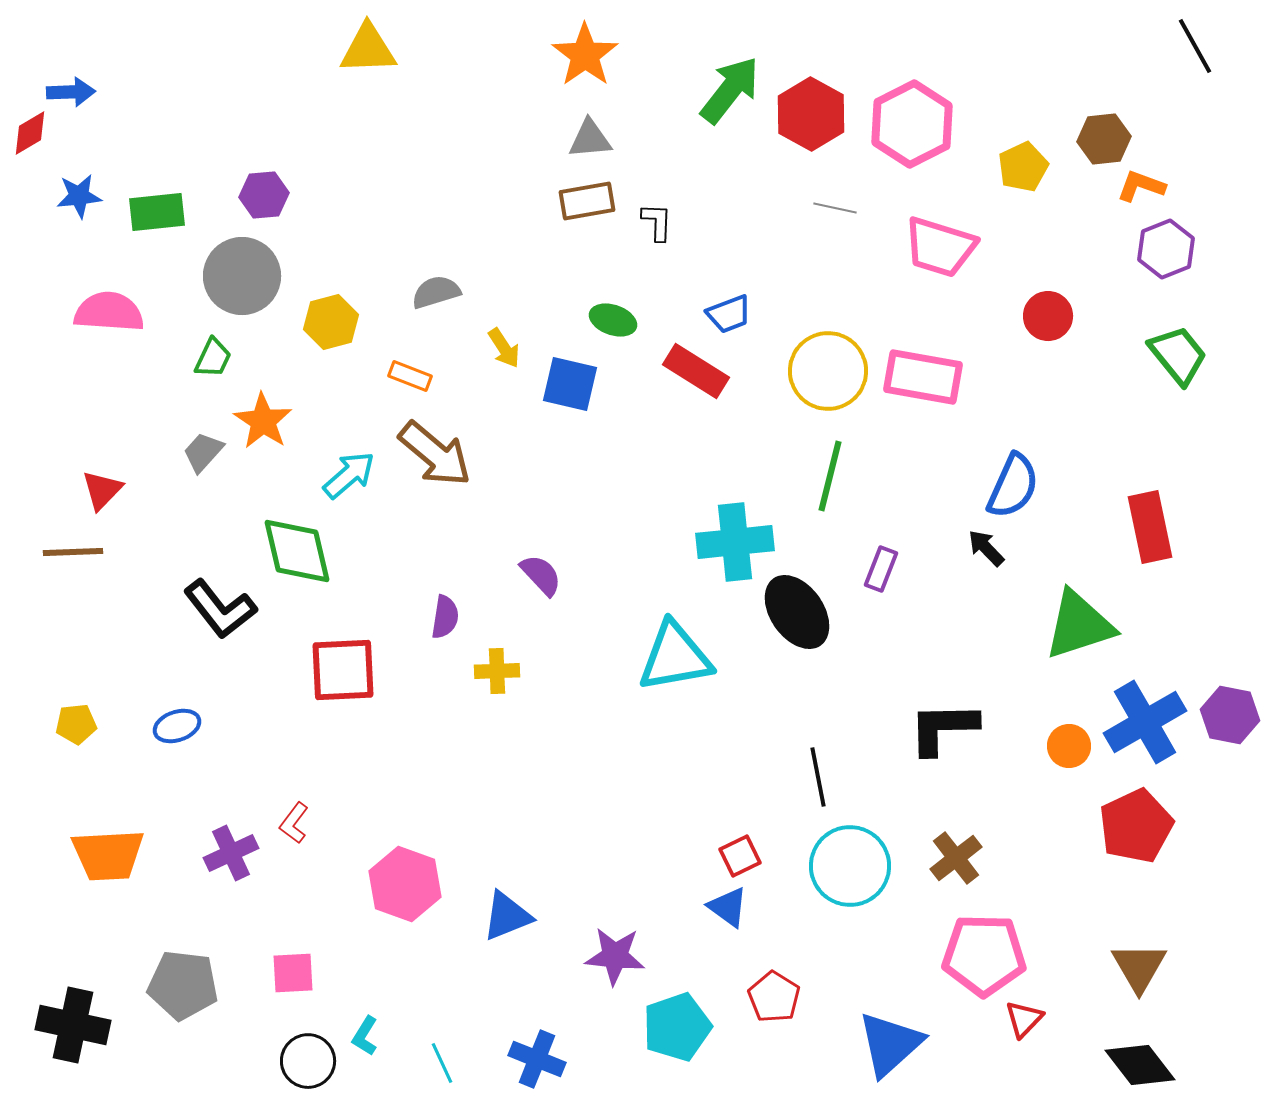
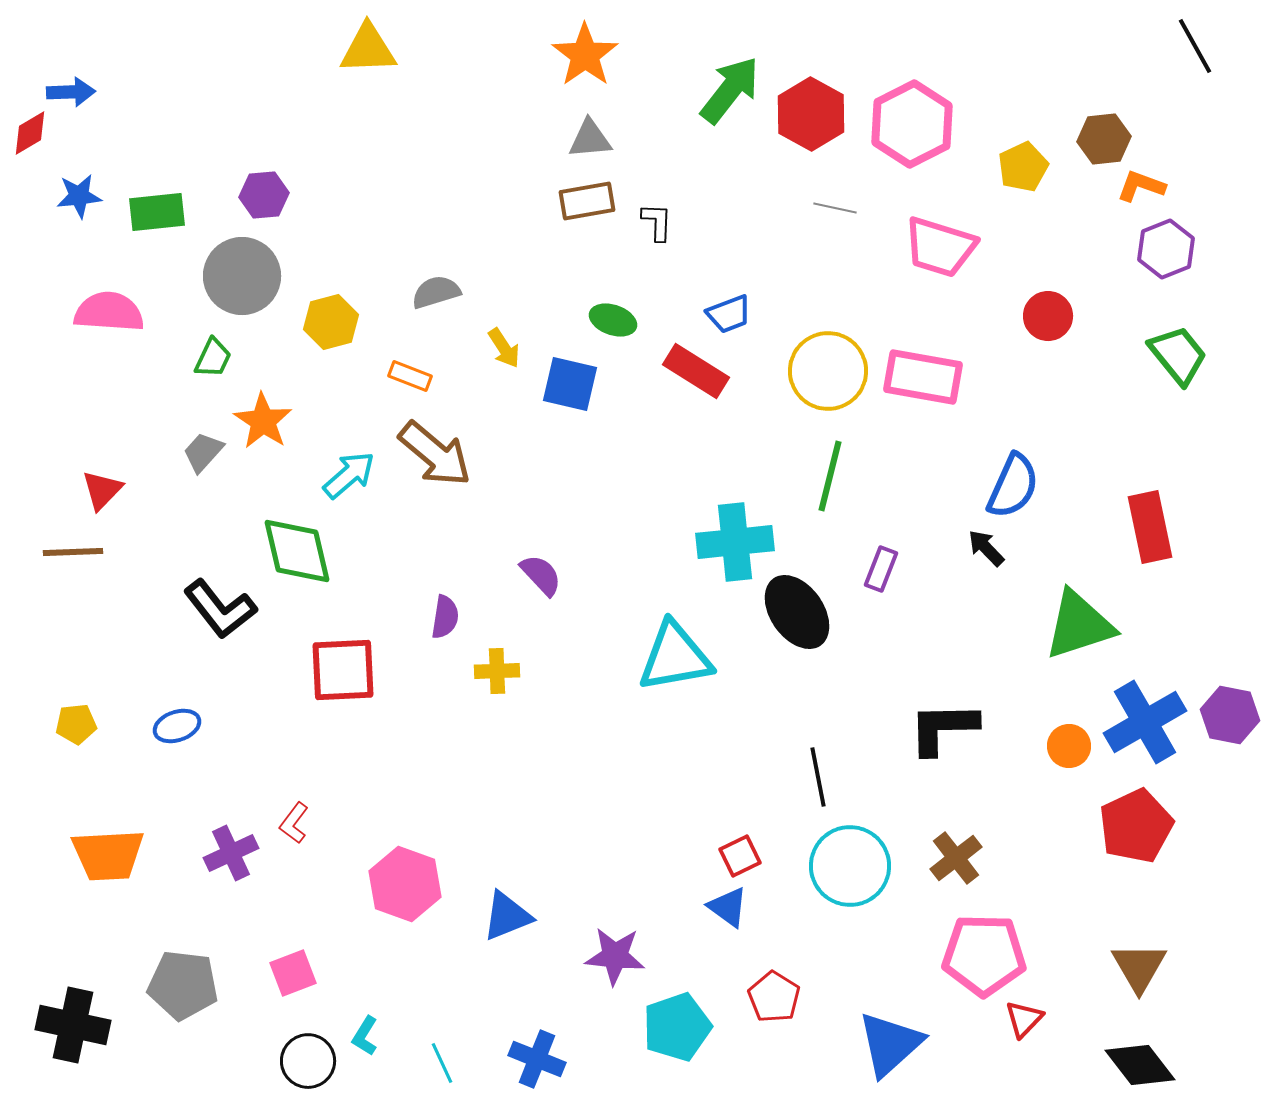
pink square at (293, 973): rotated 18 degrees counterclockwise
